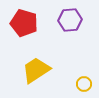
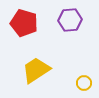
yellow circle: moved 1 px up
